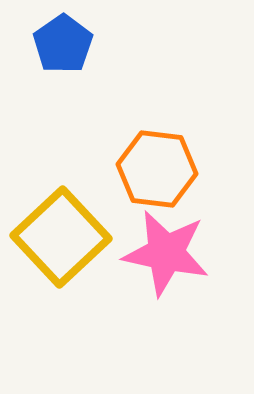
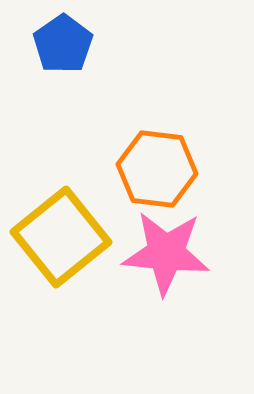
yellow square: rotated 4 degrees clockwise
pink star: rotated 6 degrees counterclockwise
